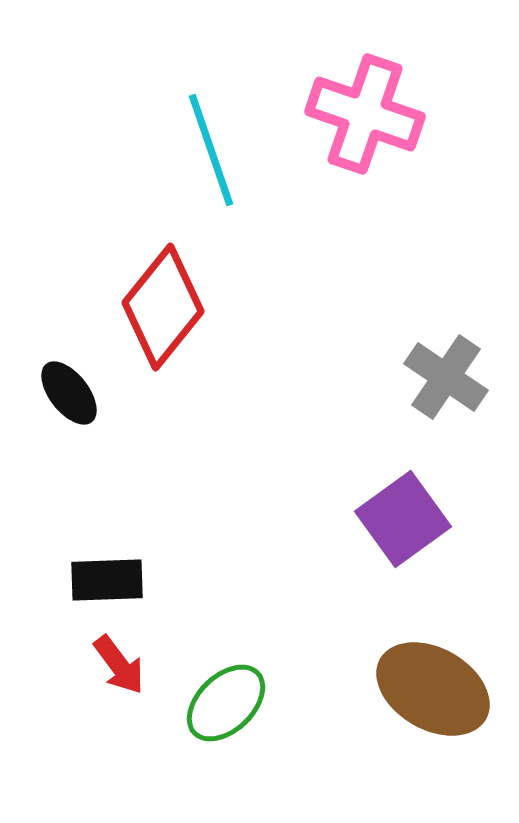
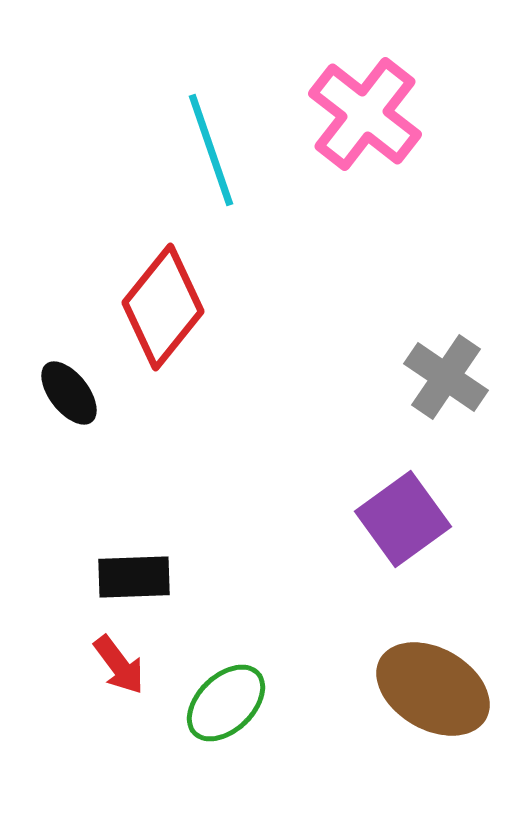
pink cross: rotated 19 degrees clockwise
black rectangle: moved 27 px right, 3 px up
